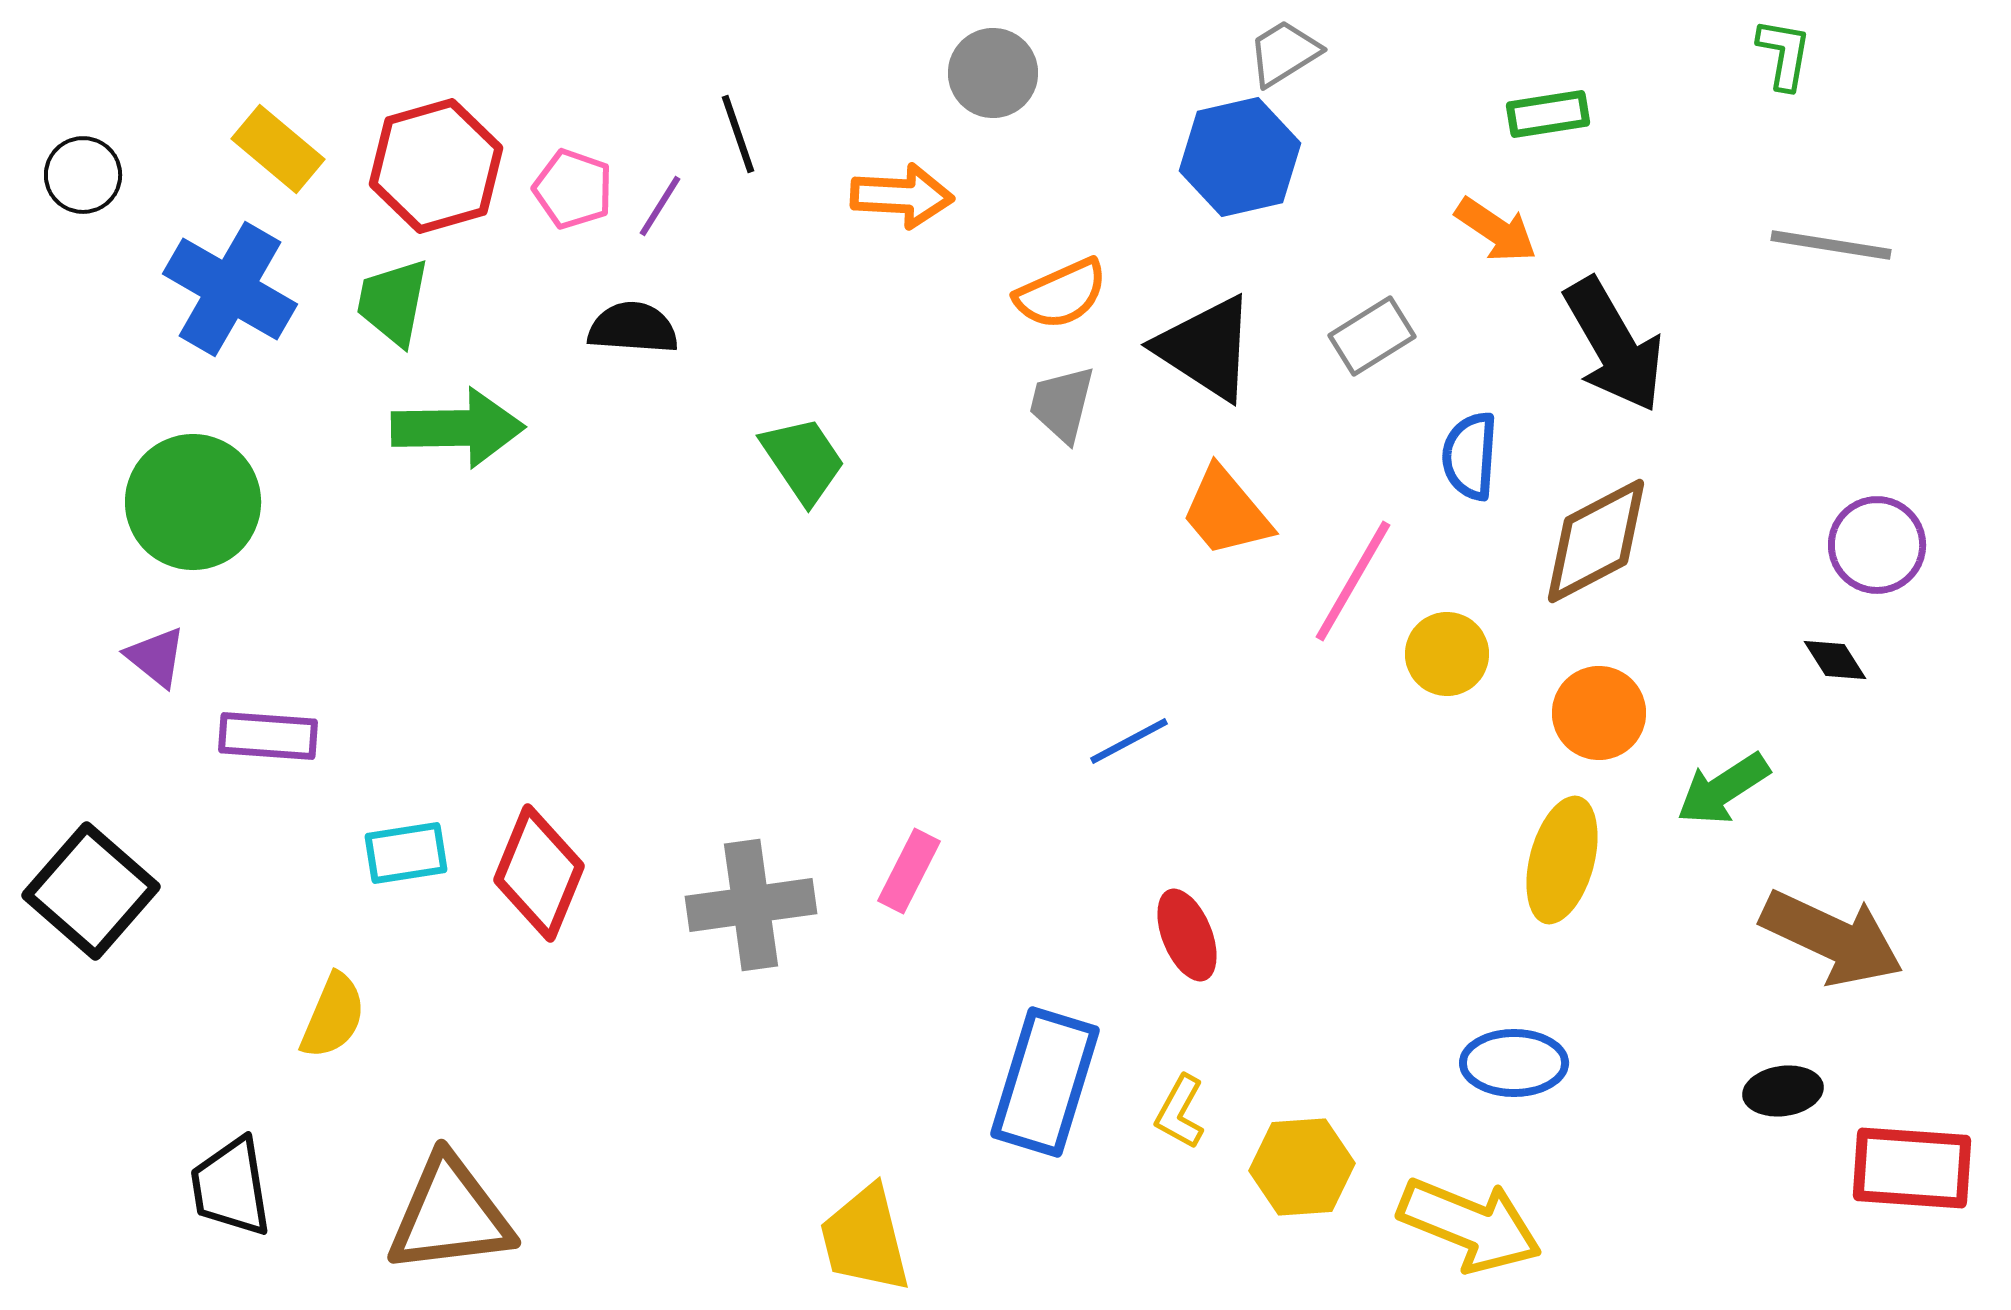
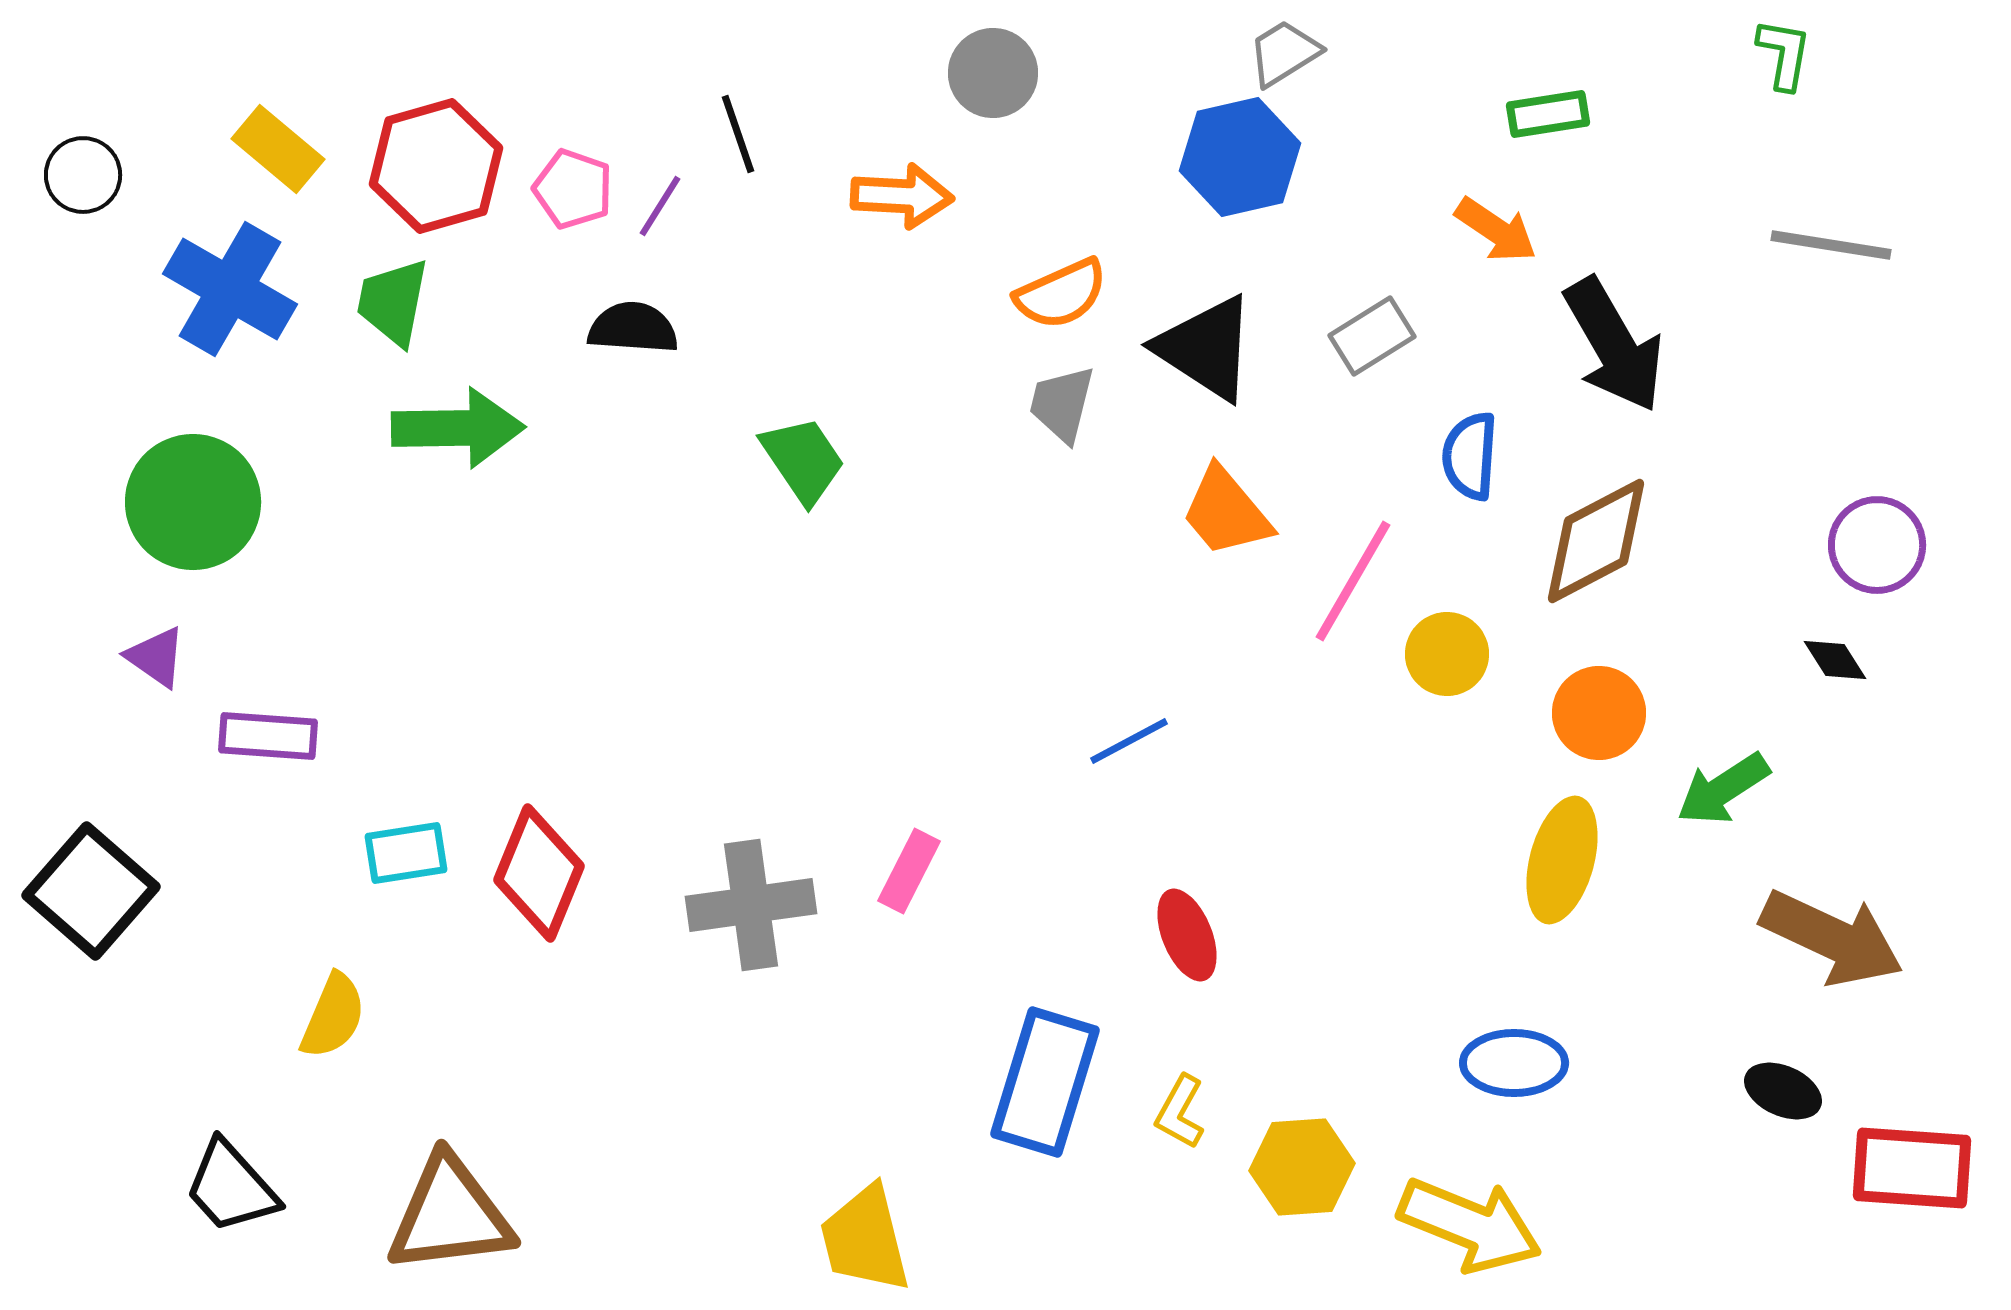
purple triangle at (156, 657): rotated 4 degrees counterclockwise
black ellipse at (1783, 1091): rotated 32 degrees clockwise
black trapezoid at (231, 1187): rotated 33 degrees counterclockwise
